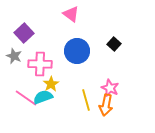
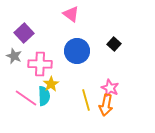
cyan semicircle: moved 1 px right, 1 px up; rotated 108 degrees clockwise
